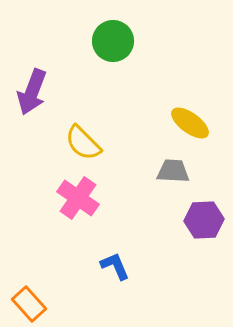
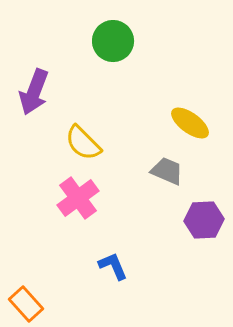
purple arrow: moved 2 px right
gray trapezoid: moved 6 px left; rotated 20 degrees clockwise
pink cross: rotated 18 degrees clockwise
blue L-shape: moved 2 px left
orange rectangle: moved 3 px left
